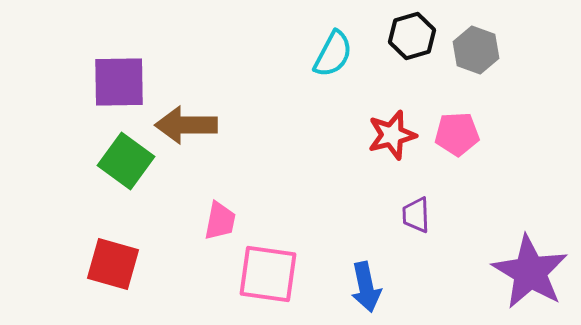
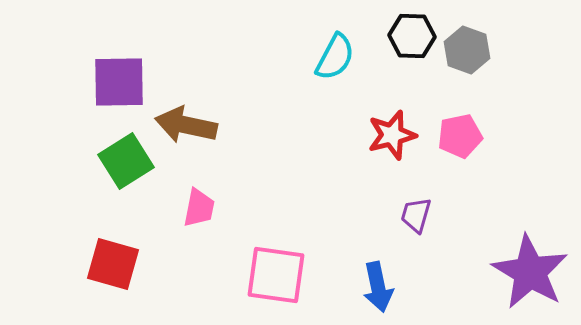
black hexagon: rotated 18 degrees clockwise
gray hexagon: moved 9 px left
cyan semicircle: moved 2 px right, 3 px down
brown arrow: rotated 12 degrees clockwise
pink pentagon: moved 3 px right, 2 px down; rotated 9 degrees counterclockwise
green square: rotated 22 degrees clockwise
purple trapezoid: rotated 18 degrees clockwise
pink trapezoid: moved 21 px left, 13 px up
pink square: moved 8 px right, 1 px down
blue arrow: moved 12 px right
